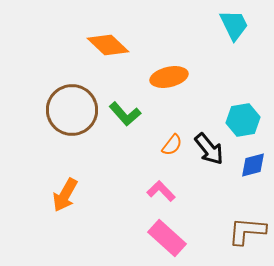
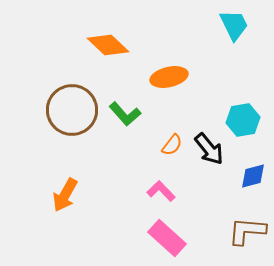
blue diamond: moved 11 px down
